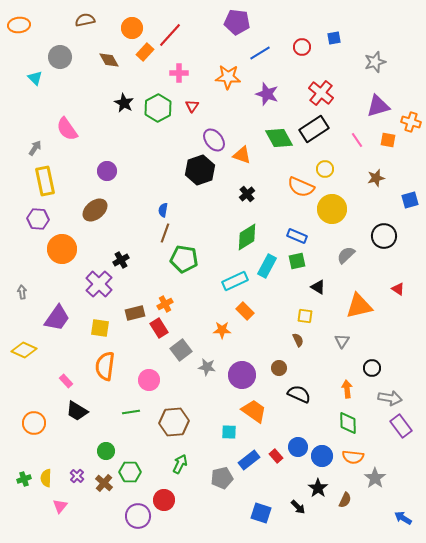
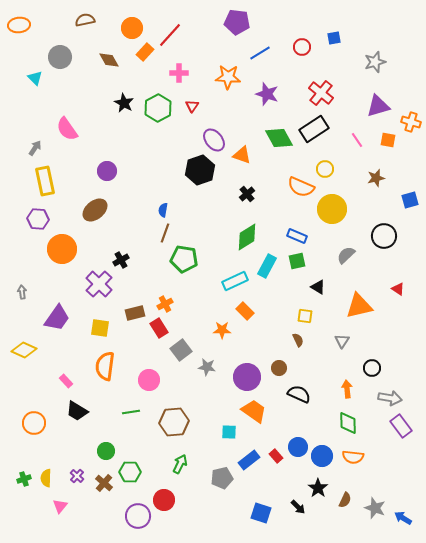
purple circle at (242, 375): moved 5 px right, 2 px down
gray star at (375, 478): moved 30 px down; rotated 15 degrees counterclockwise
